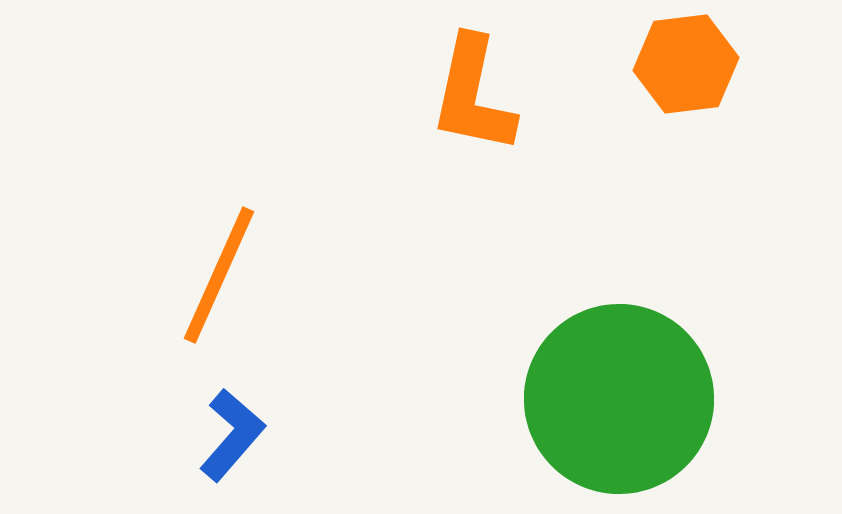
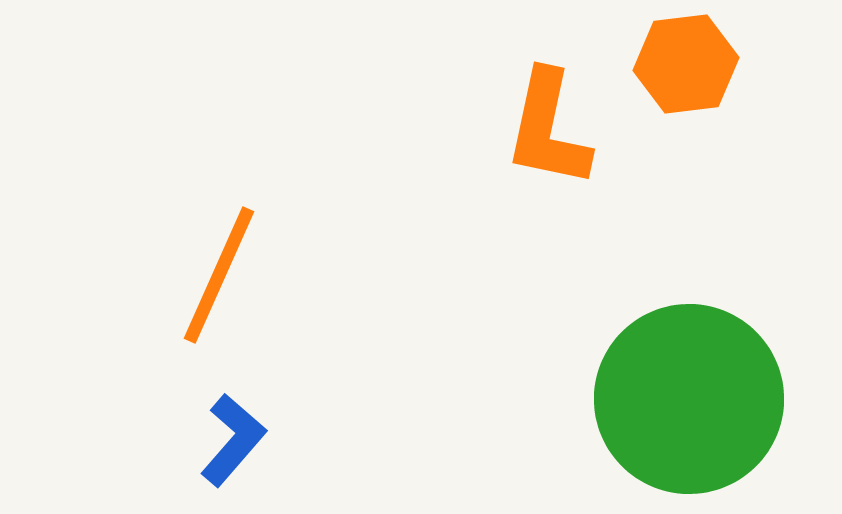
orange L-shape: moved 75 px right, 34 px down
green circle: moved 70 px right
blue L-shape: moved 1 px right, 5 px down
